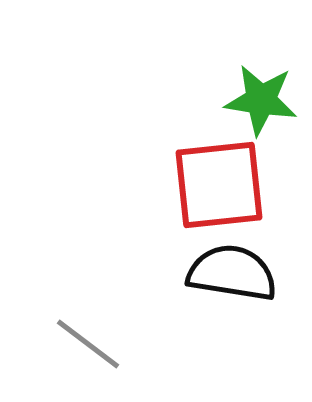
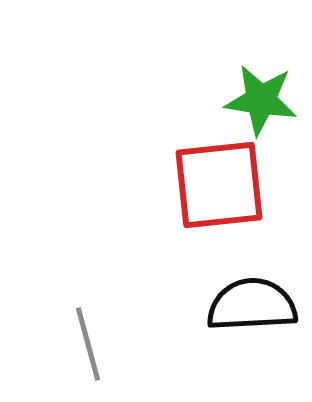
black semicircle: moved 20 px right, 32 px down; rotated 12 degrees counterclockwise
gray line: rotated 38 degrees clockwise
